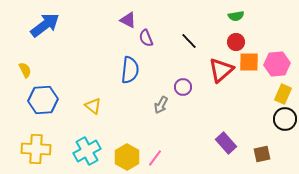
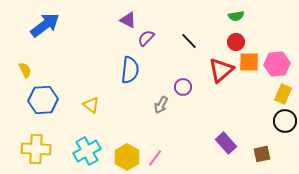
purple semicircle: rotated 66 degrees clockwise
yellow triangle: moved 2 px left, 1 px up
black circle: moved 2 px down
